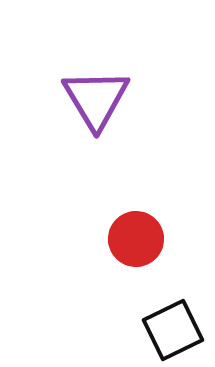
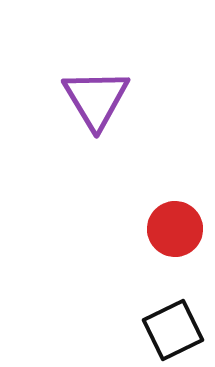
red circle: moved 39 px right, 10 px up
